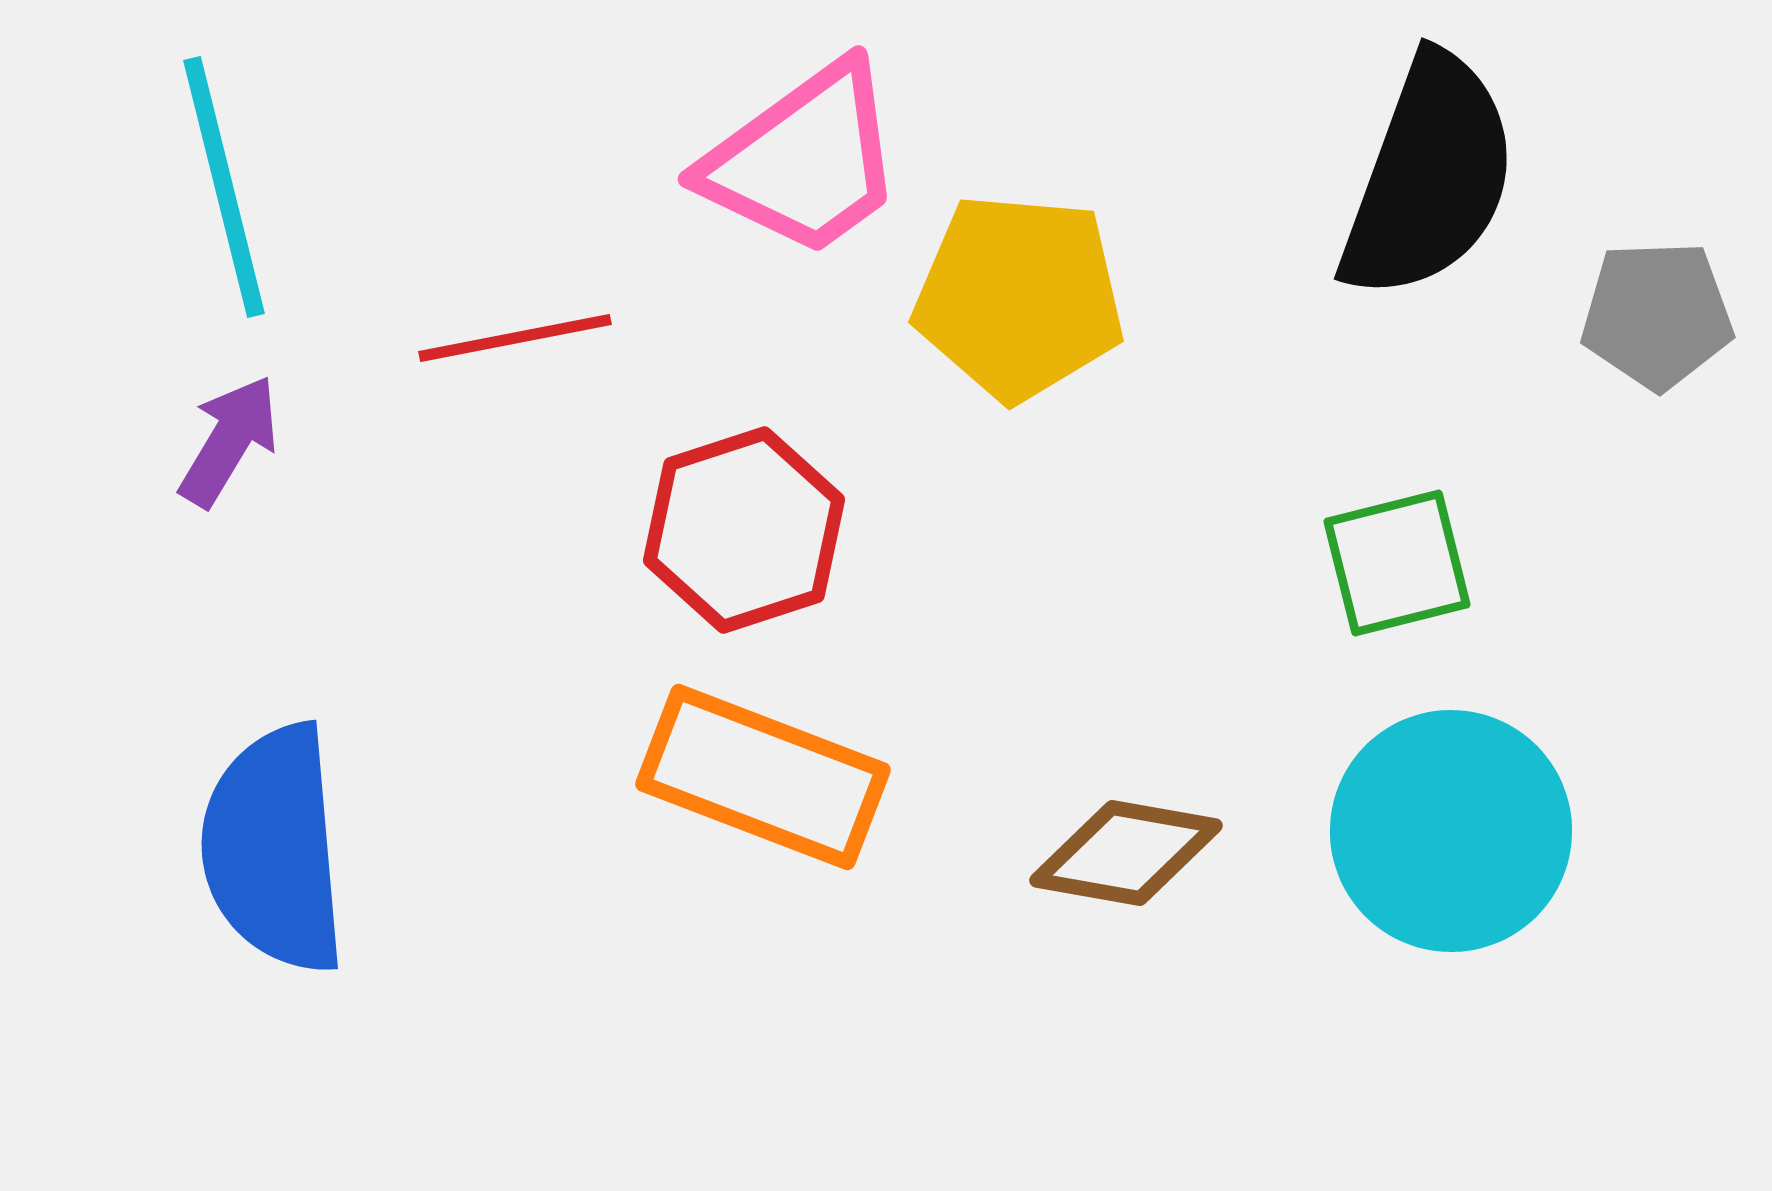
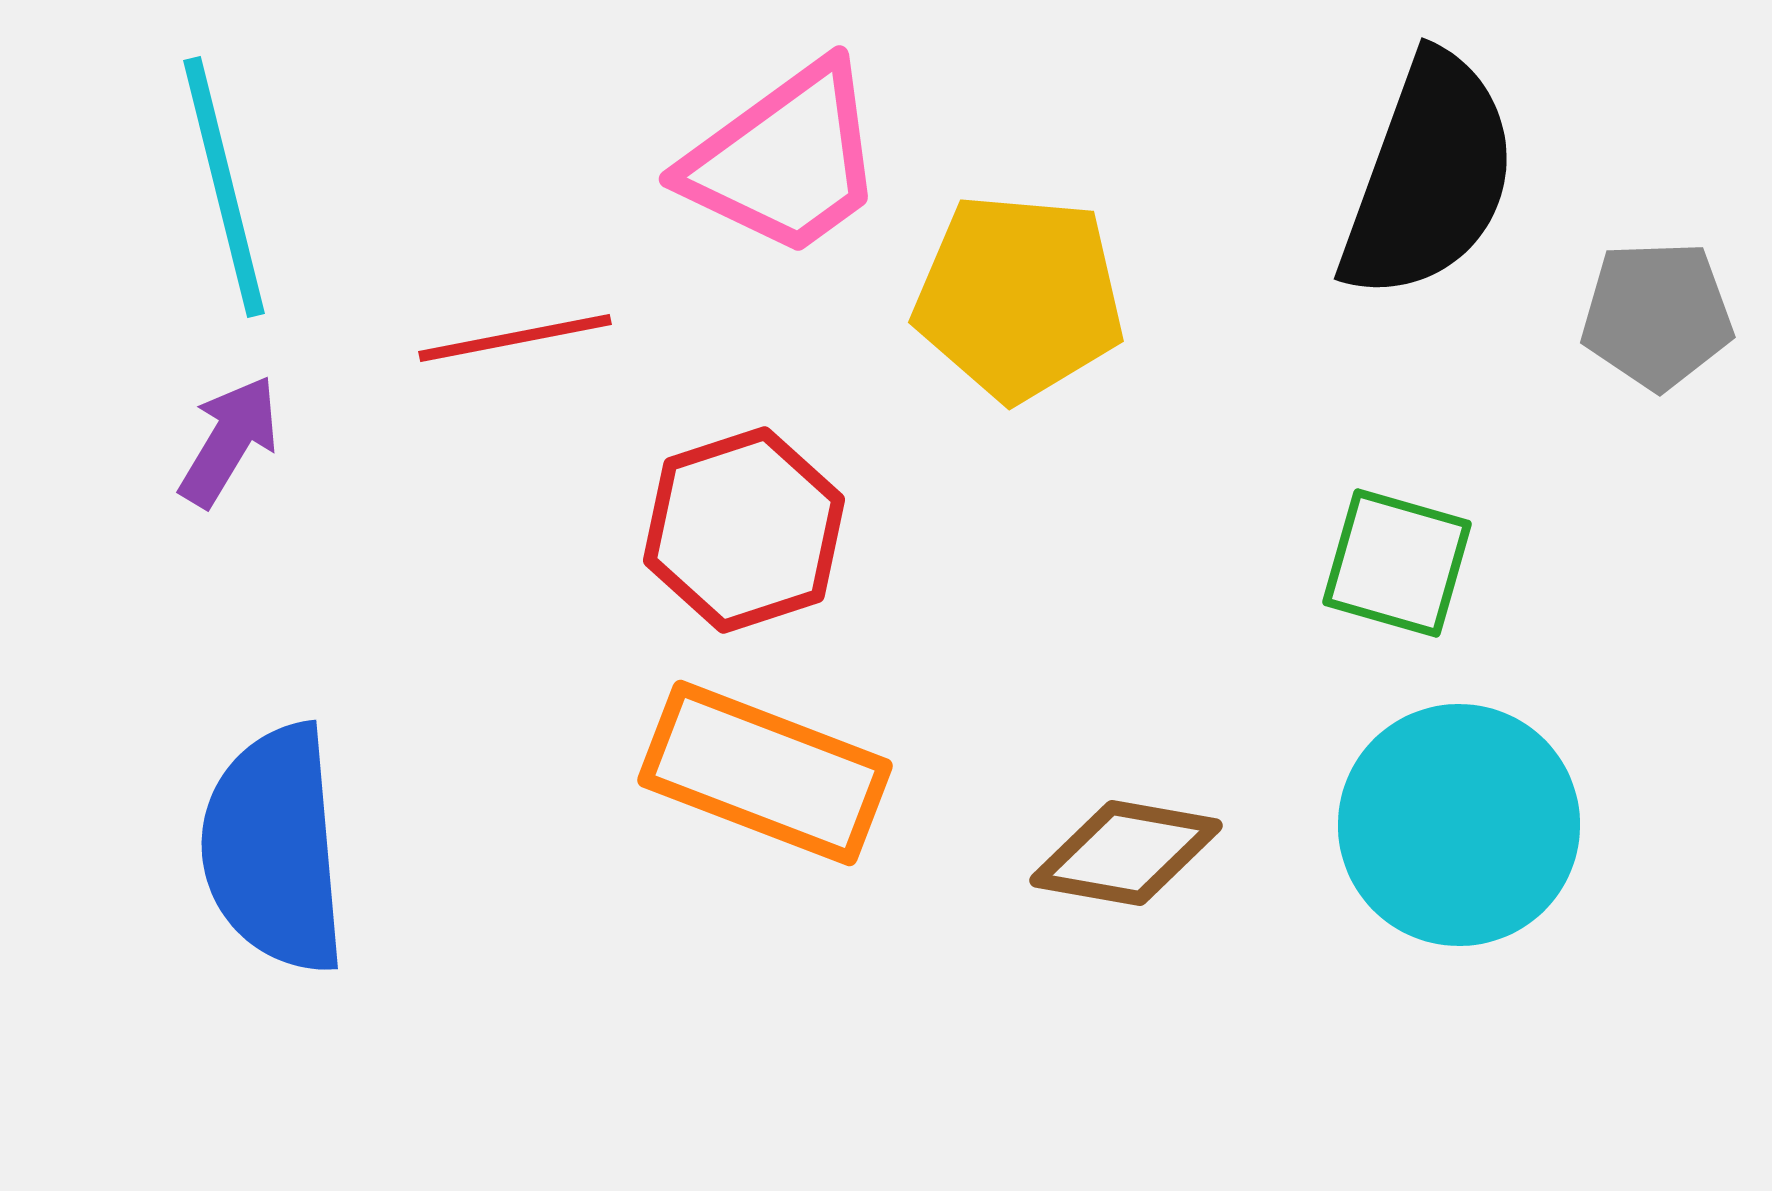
pink trapezoid: moved 19 px left
green square: rotated 30 degrees clockwise
orange rectangle: moved 2 px right, 4 px up
cyan circle: moved 8 px right, 6 px up
